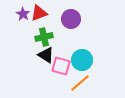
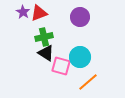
purple star: moved 2 px up
purple circle: moved 9 px right, 2 px up
black triangle: moved 2 px up
cyan circle: moved 2 px left, 3 px up
orange line: moved 8 px right, 1 px up
